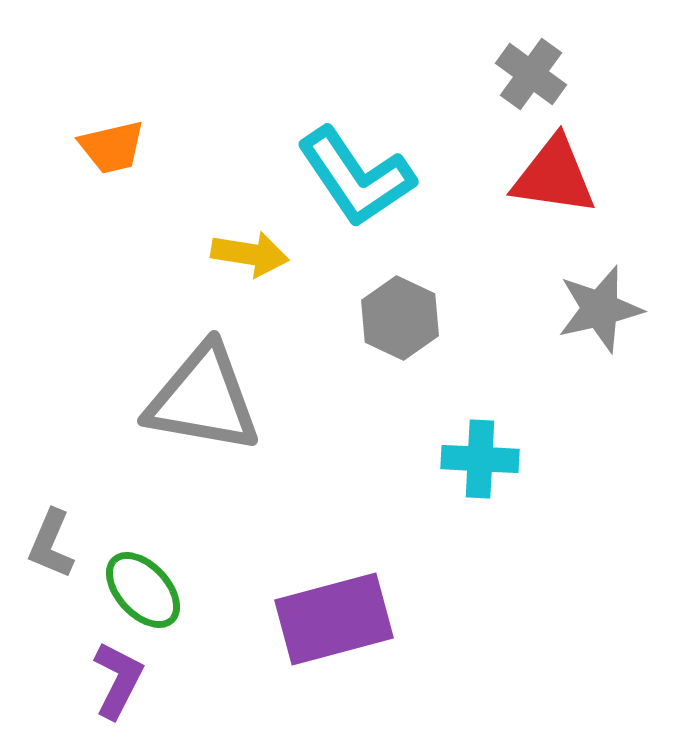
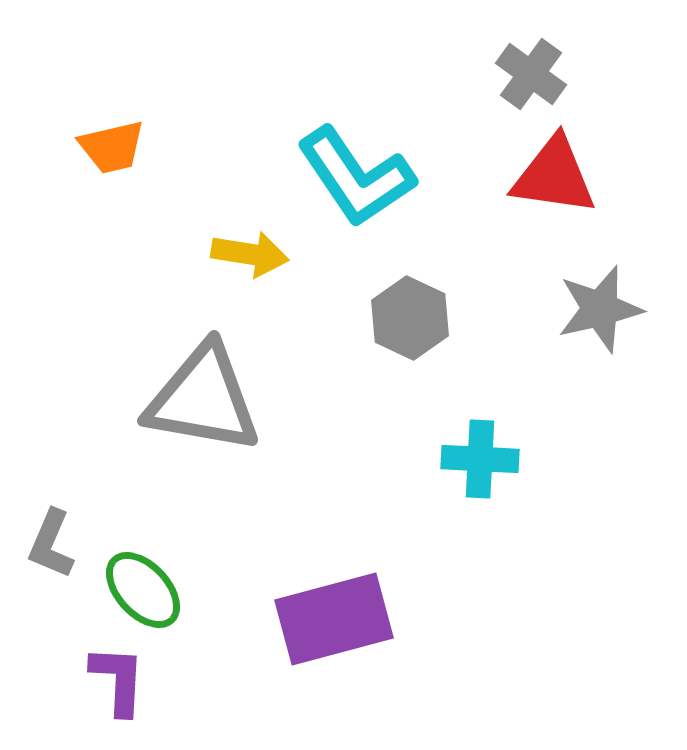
gray hexagon: moved 10 px right
purple L-shape: rotated 24 degrees counterclockwise
